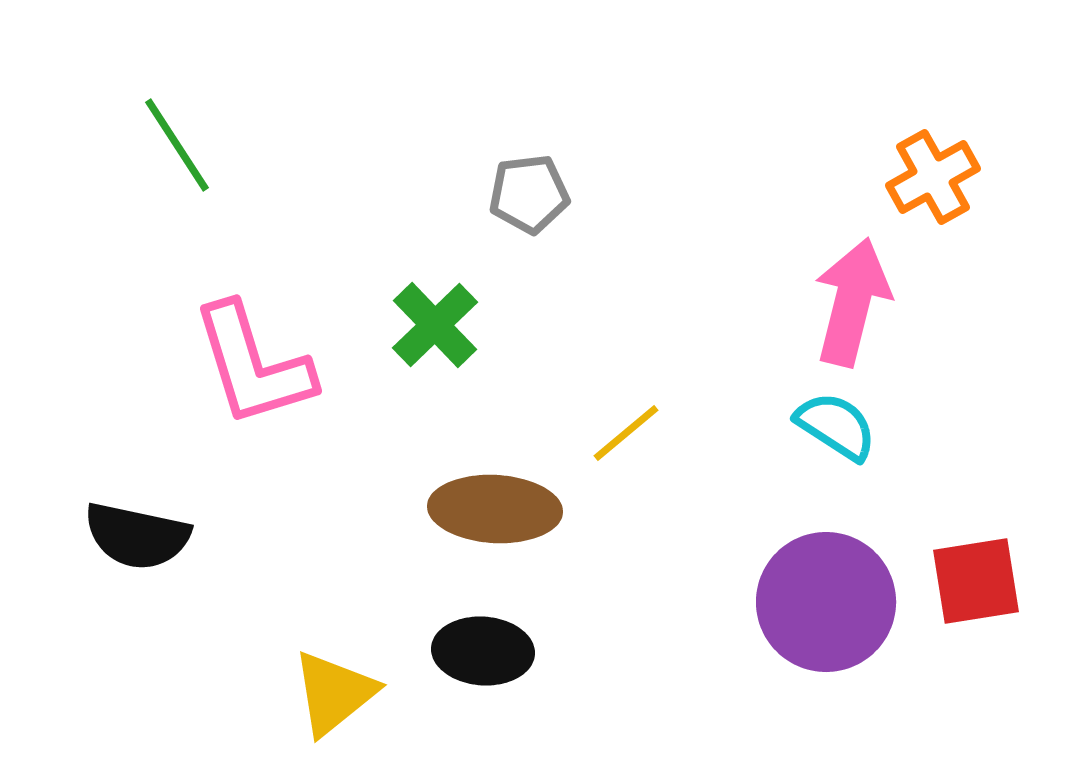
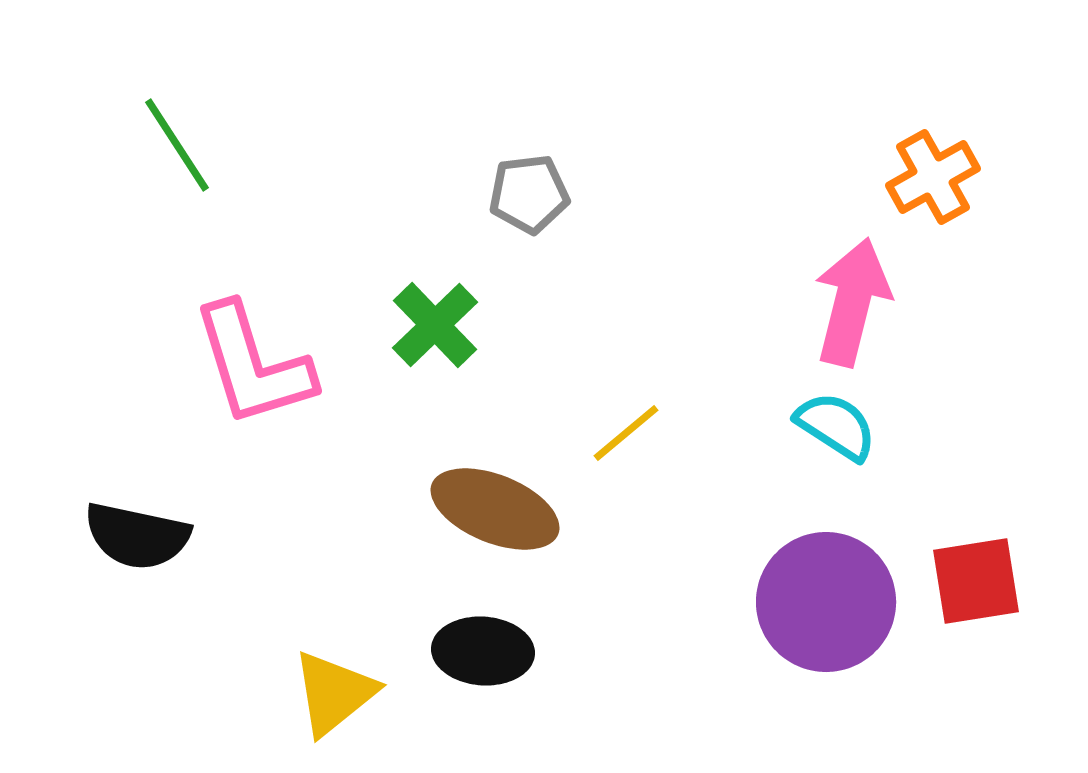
brown ellipse: rotated 19 degrees clockwise
